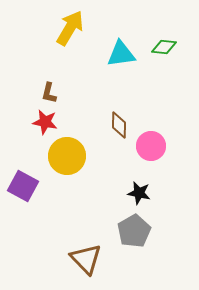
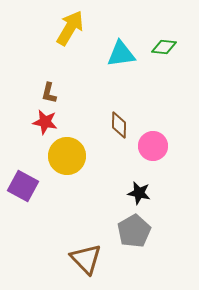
pink circle: moved 2 px right
